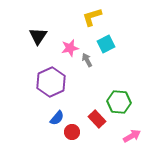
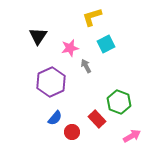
gray arrow: moved 1 px left, 6 px down
green hexagon: rotated 15 degrees clockwise
blue semicircle: moved 2 px left
